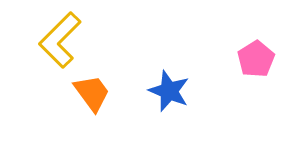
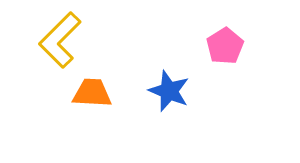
pink pentagon: moved 31 px left, 13 px up
orange trapezoid: rotated 51 degrees counterclockwise
